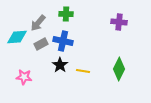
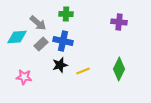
gray arrow: rotated 90 degrees counterclockwise
gray rectangle: rotated 16 degrees counterclockwise
black star: rotated 21 degrees clockwise
yellow line: rotated 32 degrees counterclockwise
